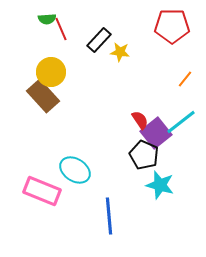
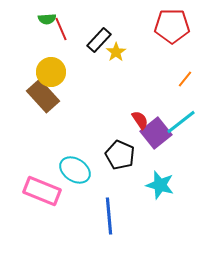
yellow star: moved 4 px left; rotated 30 degrees clockwise
black pentagon: moved 24 px left
